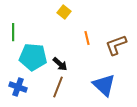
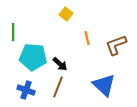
yellow square: moved 2 px right, 2 px down
blue cross: moved 8 px right, 3 px down
